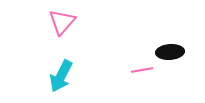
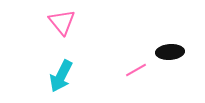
pink triangle: rotated 20 degrees counterclockwise
pink line: moved 6 px left; rotated 20 degrees counterclockwise
